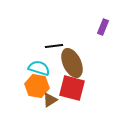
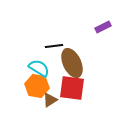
purple rectangle: rotated 42 degrees clockwise
cyan semicircle: rotated 15 degrees clockwise
red square: rotated 8 degrees counterclockwise
